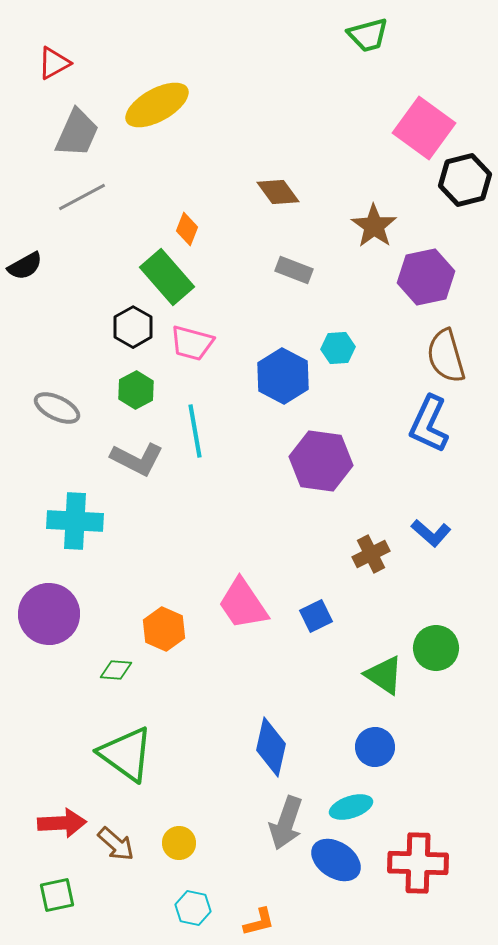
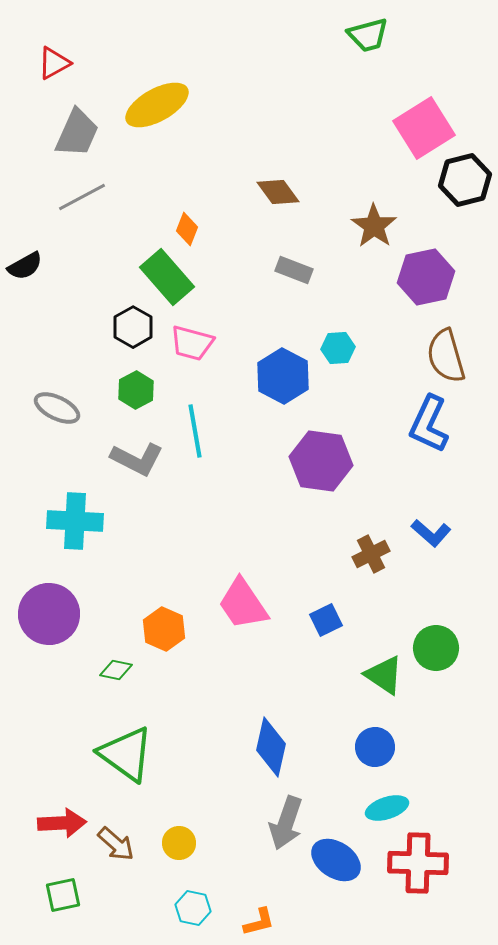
pink square at (424, 128): rotated 22 degrees clockwise
blue square at (316, 616): moved 10 px right, 4 px down
green diamond at (116, 670): rotated 8 degrees clockwise
cyan ellipse at (351, 807): moved 36 px right, 1 px down
green square at (57, 895): moved 6 px right
